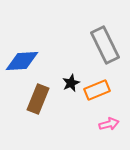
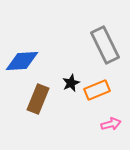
pink arrow: moved 2 px right
